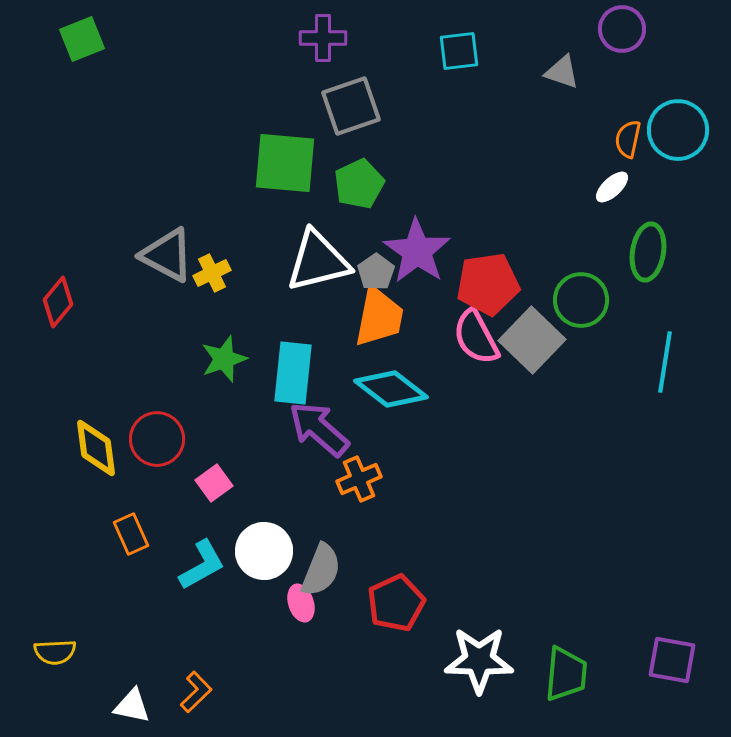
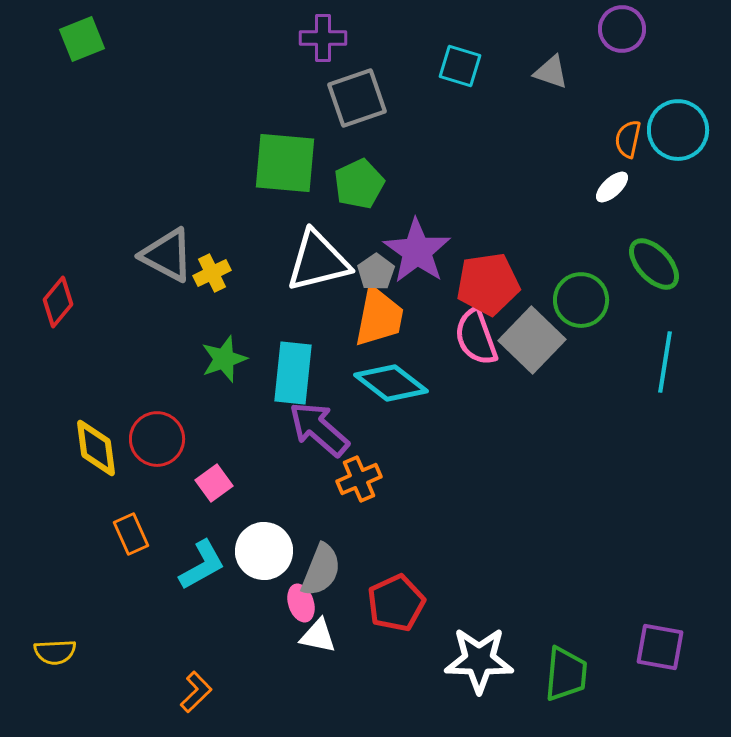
cyan square at (459, 51): moved 1 px right, 15 px down; rotated 24 degrees clockwise
gray triangle at (562, 72): moved 11 px left
gray square at (351, 106): moved 6 px right, 8 px up
green ellipse at (648, 252): moved 6 px right, 12 px down; rotated 52 degrees counterclockwise
pink semicircle at (476, 337): rotated 8 degrees clockwise
cyan diamond at (391, 389): moved 6 px up
purple square at (672, 660): moved 12 px left, 13 px up
white triangle at (132, 706): moved 186 px right, 70 px up
